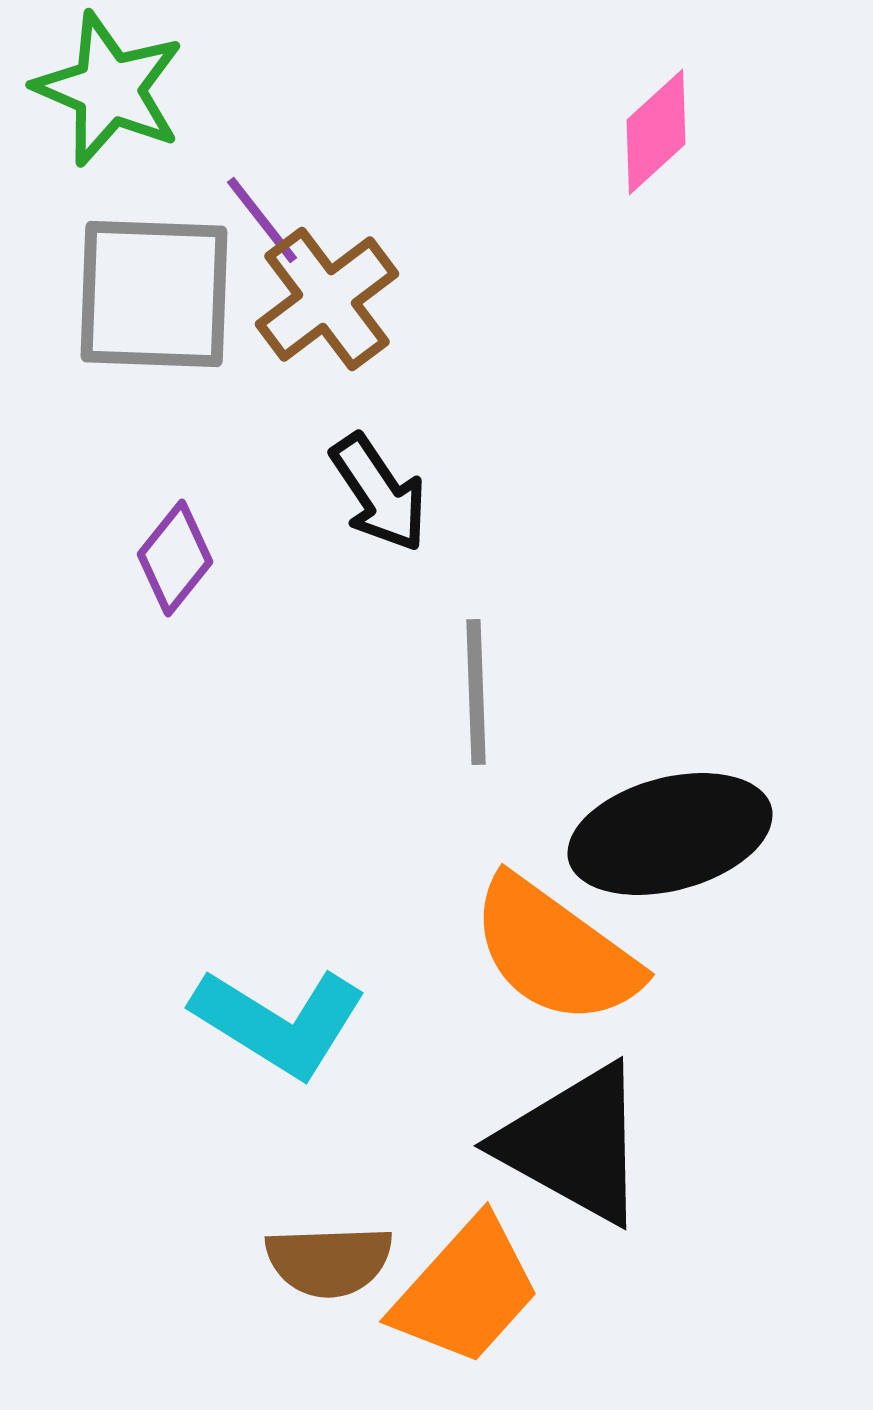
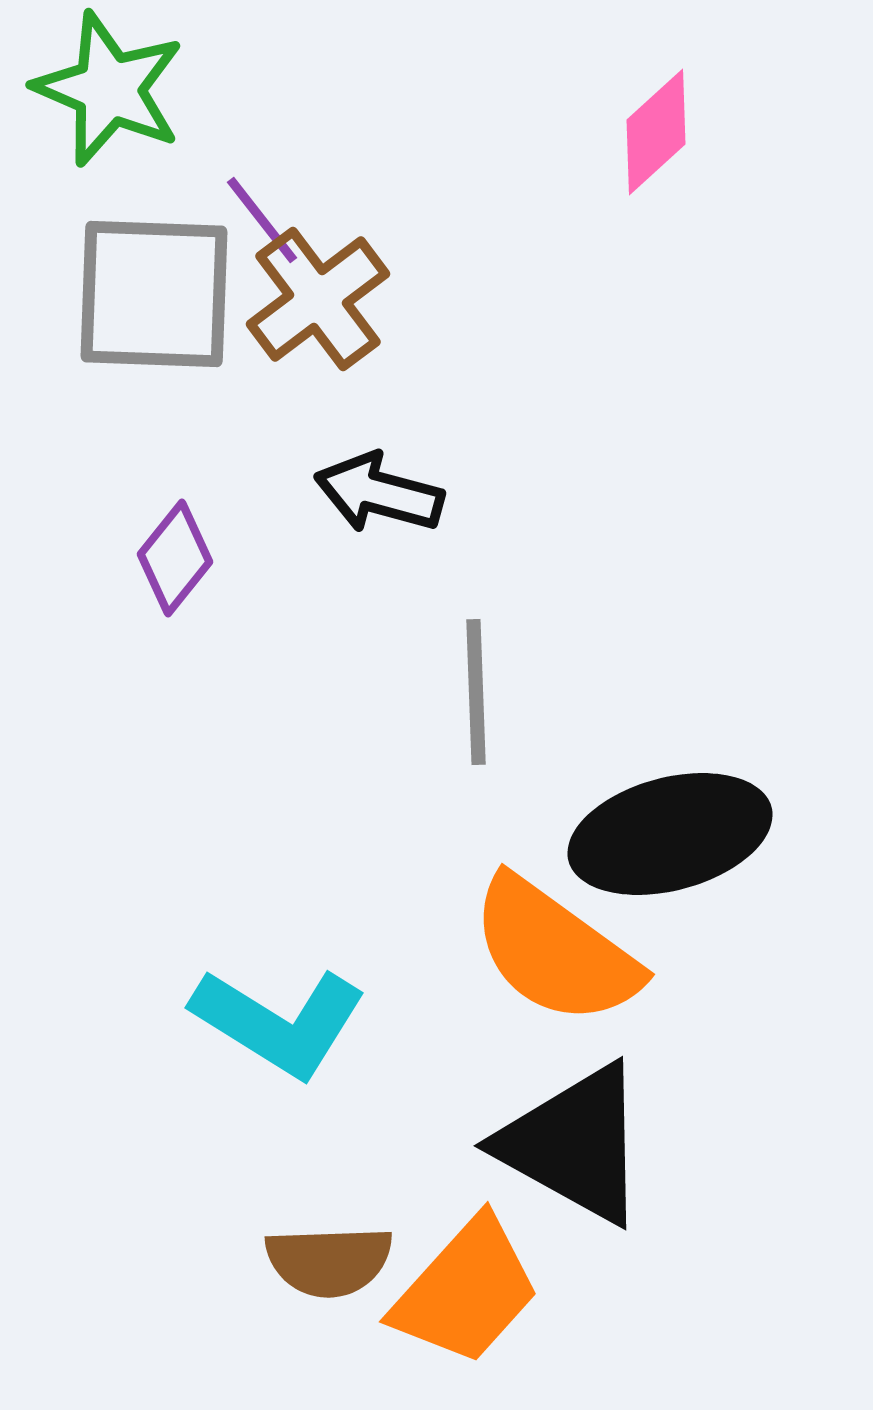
brown cross: moved 9 px left
black arrow: rotated 139 degrees clockwise
